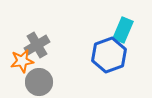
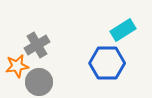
cyan rectangle: rotated 35 degrees clockwise
blue hexagon: moved 2 px left, 8 px down; rotated 20 degrees clockwise
orange star: moved 5 px left, 5 px down
